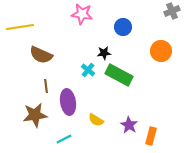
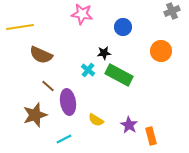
brown line: moved 2 px right; rotated 40 degrees counterclockwise
brown star: rotated 10 degrees counterclockwise
orange rectangle: rotated 30 degrees counterclockwise
